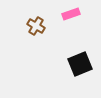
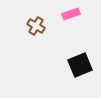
black square: moved 1 px down
